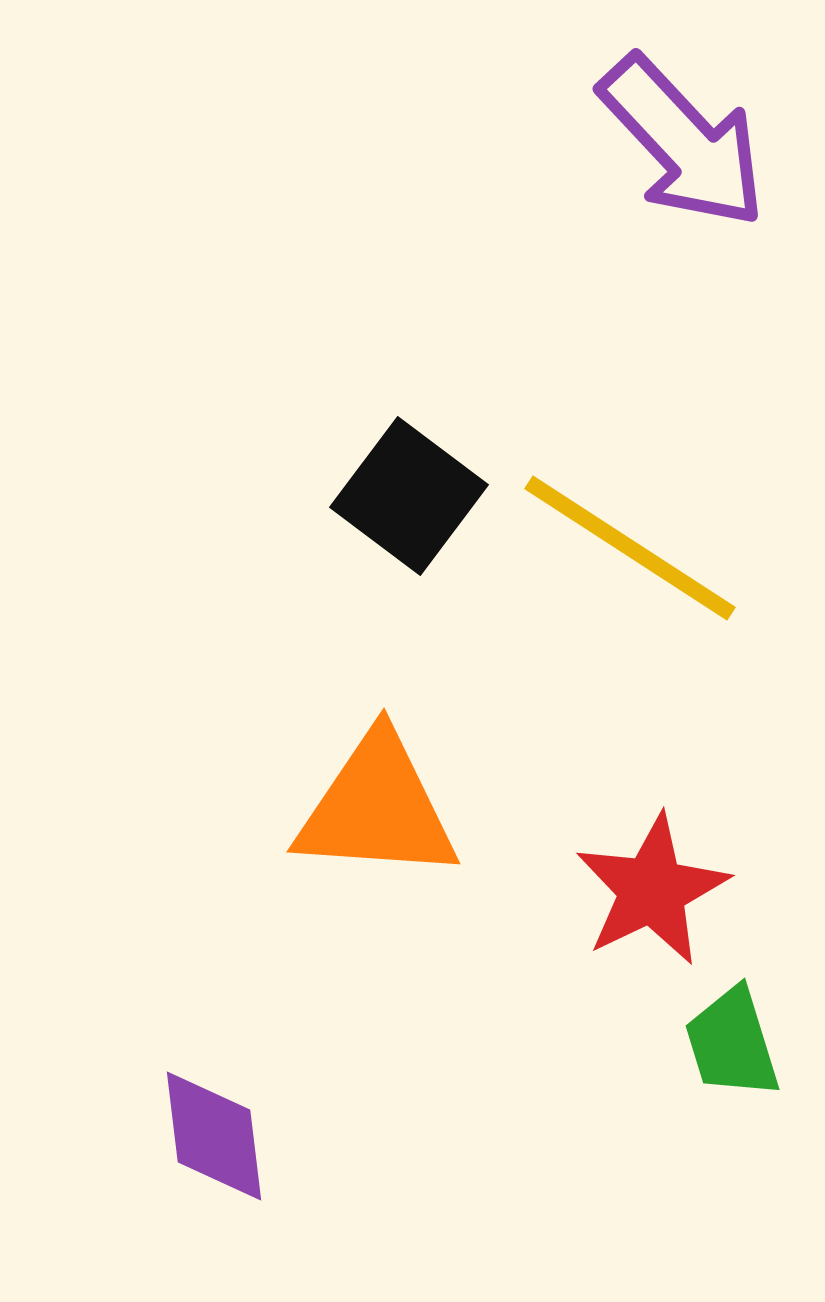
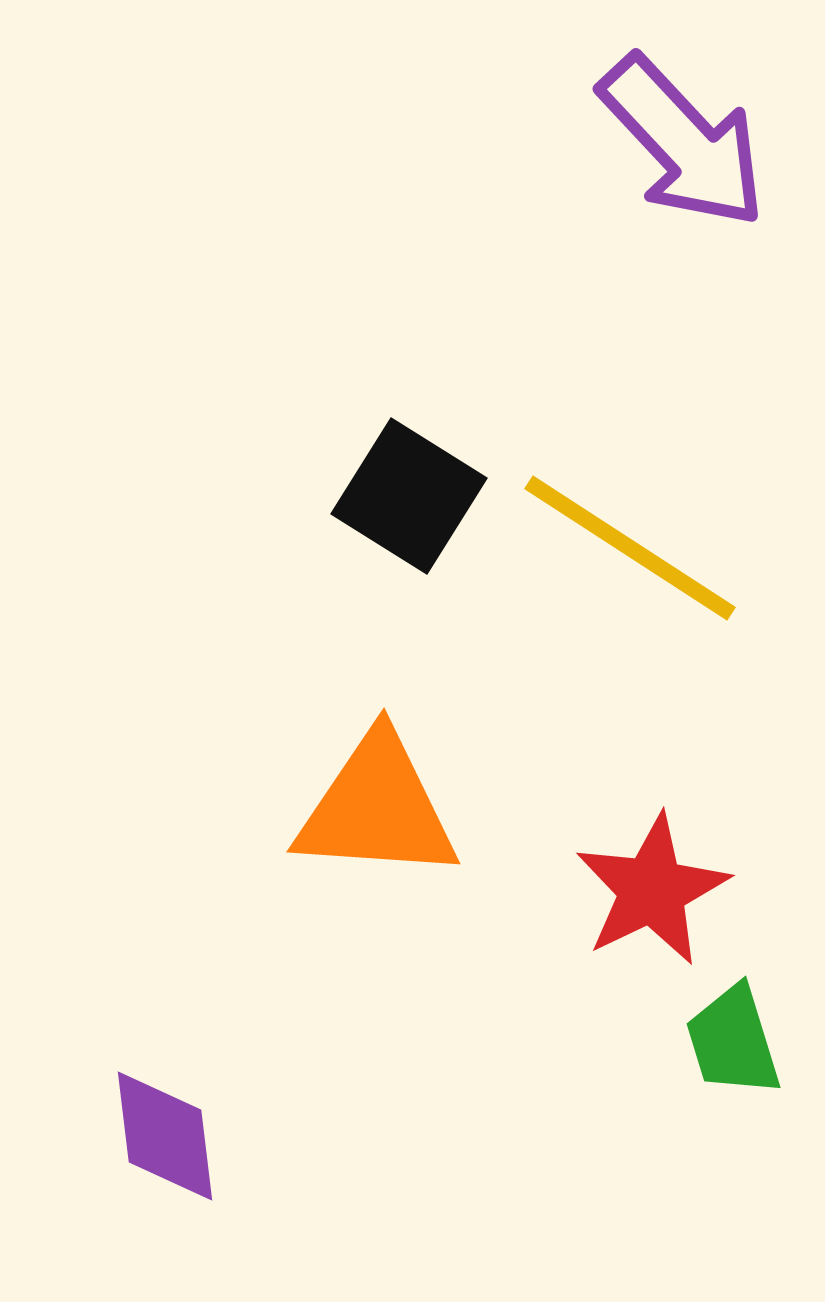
black square: rotated 5 degrees counterclockwise
green trapezoid: moved 1 px right, 2 px up
purple diamond: moved 49 px left
